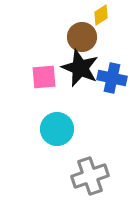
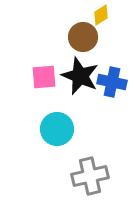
brown circle: moved 1 px right
black star: moved 8 px down
blue cross: moved 4 px down
gray cross: rotated 6 degrees clockwise
